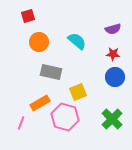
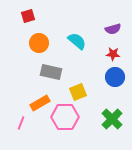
orange circle: moved 1 px down
pink hexagon: rotated 16 degrees counterclockwise
